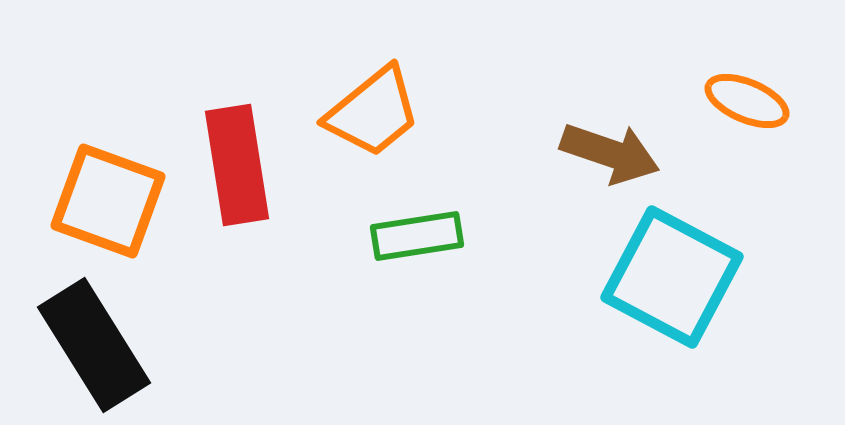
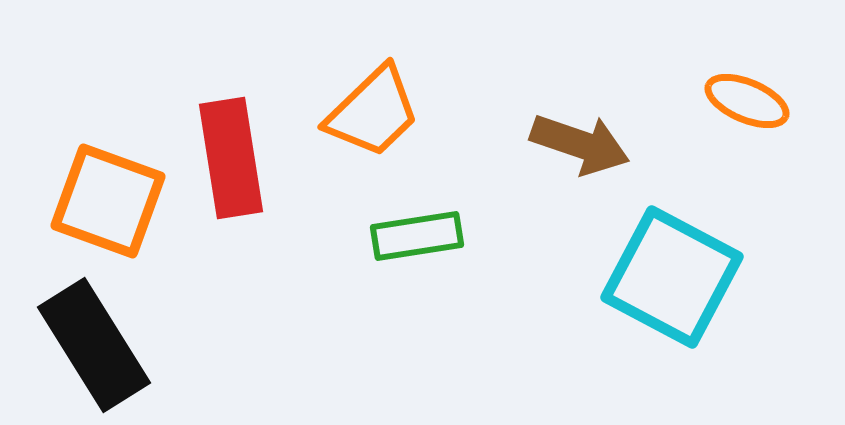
orange trapezoid: rotated 5 degrees counterclockwise
brown arrow: moved 30 px left, 9 px up
red rectangle: moved 6 px left, 7 px up
